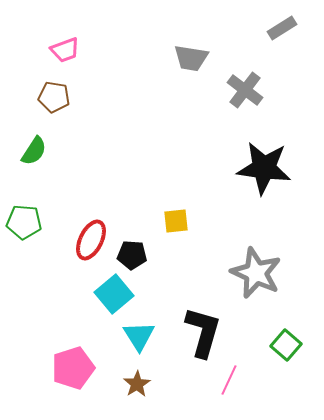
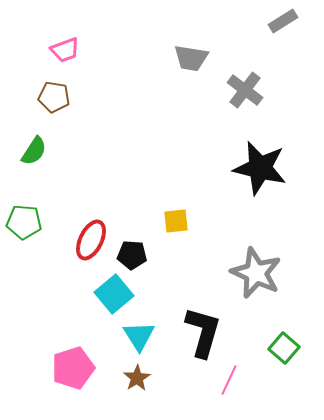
gray rectangle: moved 1 px right, 7 px up
black star: moved 4 px left; rotated 6 degrees clockwise
green square: moved 2 px left, 3 px down
brown star: moved 6 px up
